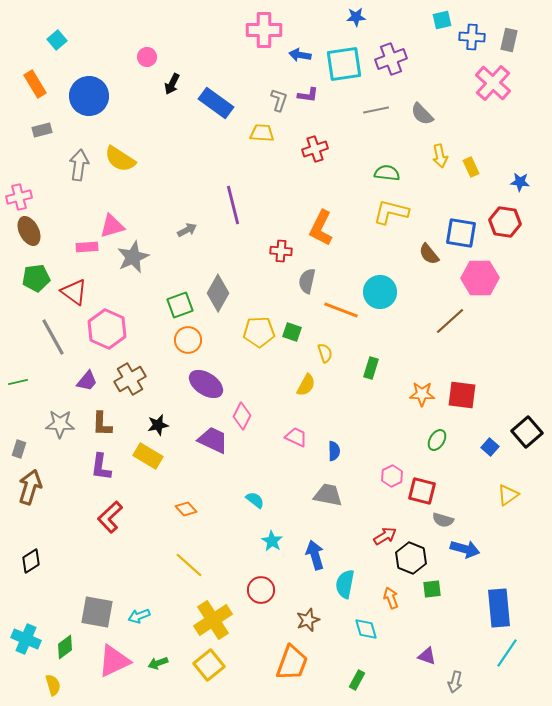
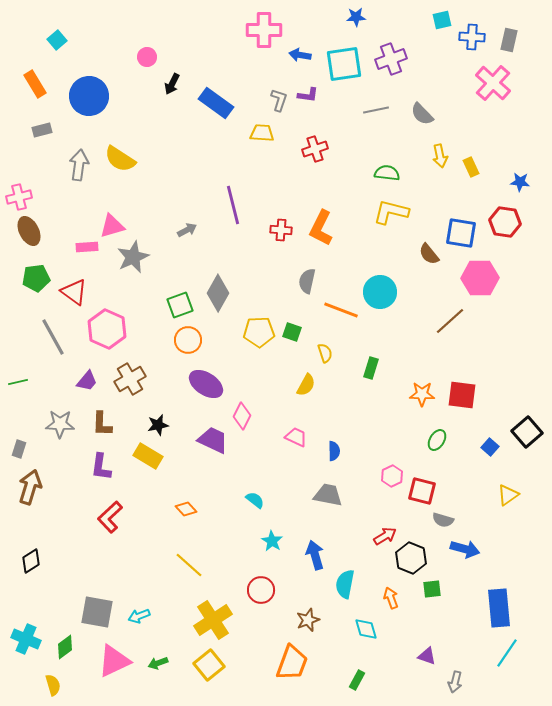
red cross at (281, 251): moved 21 px up
